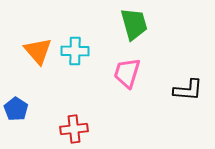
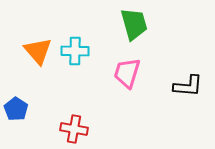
black L-shape: moved 4 px up
red cross: rotated 16 degrees clockwise
